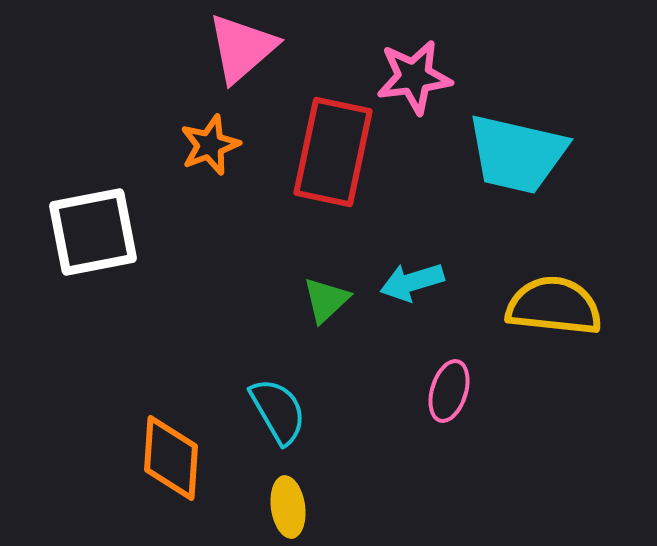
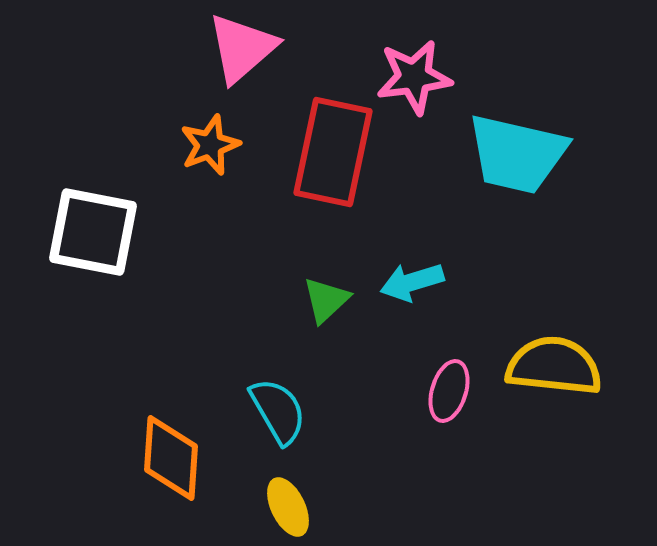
white square: rotated 22 degrees clockwise
yellow semicircle: moved 60 px down
yellow ellipse: rotated 18 degrees counterclockwise
